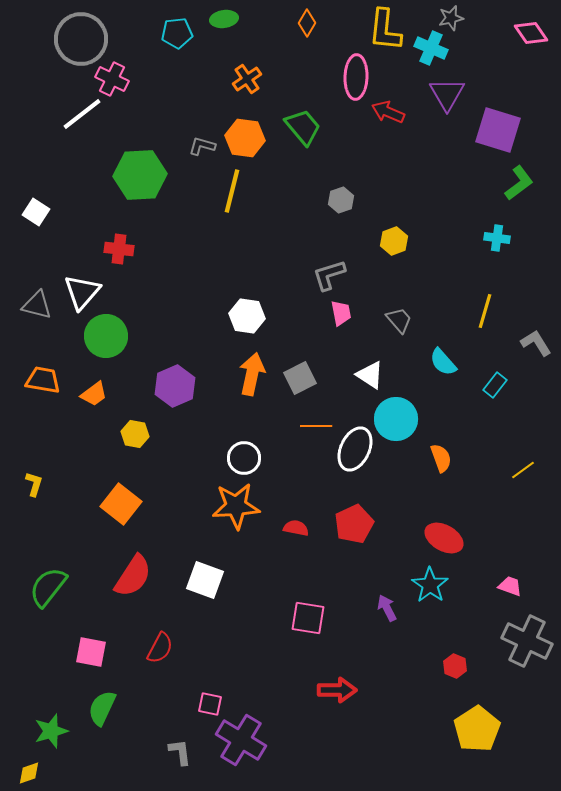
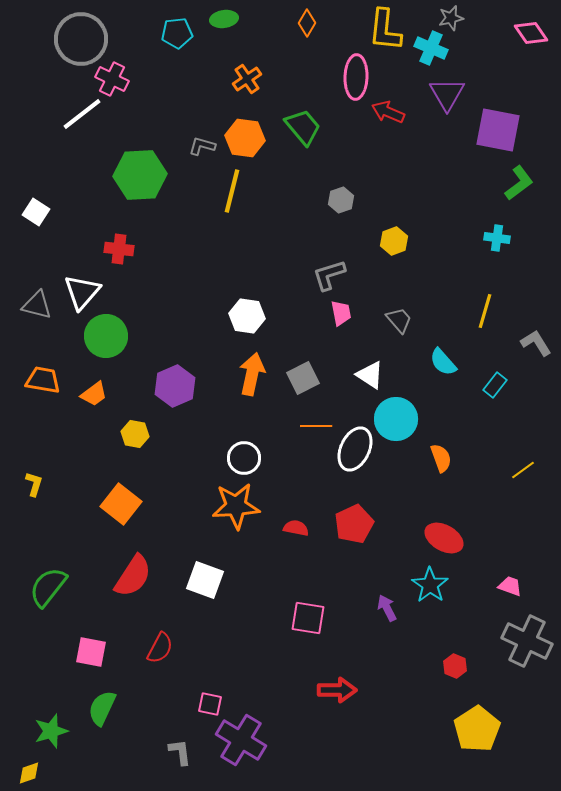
purple square at (498, 130): rotated 6 degrees counterclockwise
gray square at (300, 378): moved 3 px right
